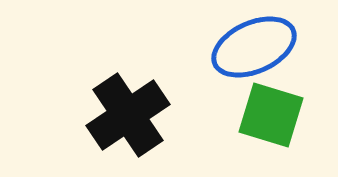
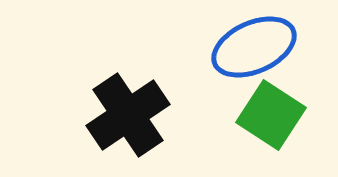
green square: rotated 16 degrees clockwise
